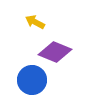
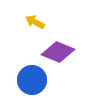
purple diamond: moved 3 px right
